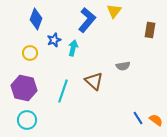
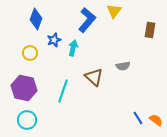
brown triangle: moved 4 px up
